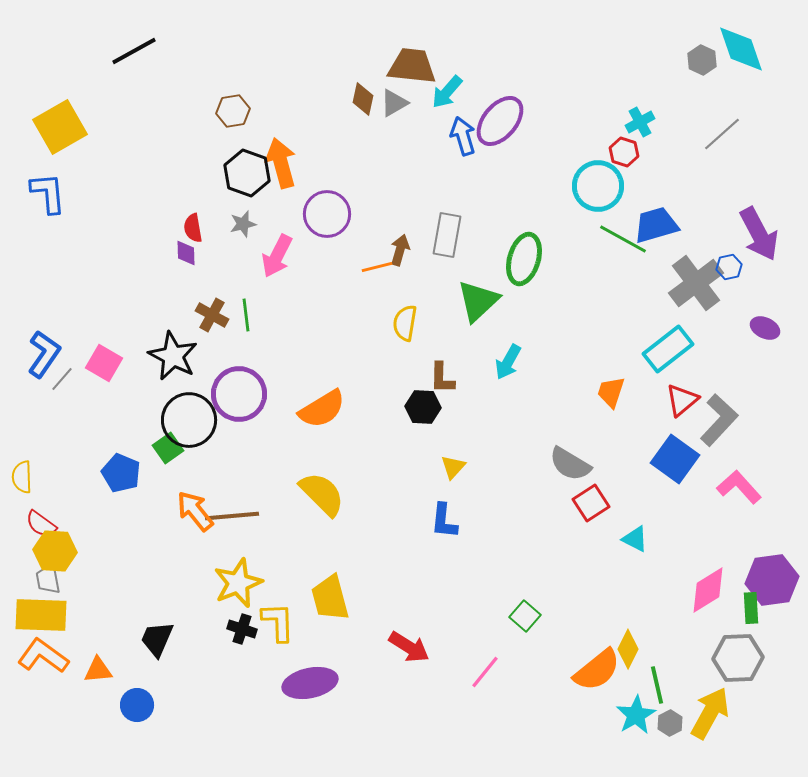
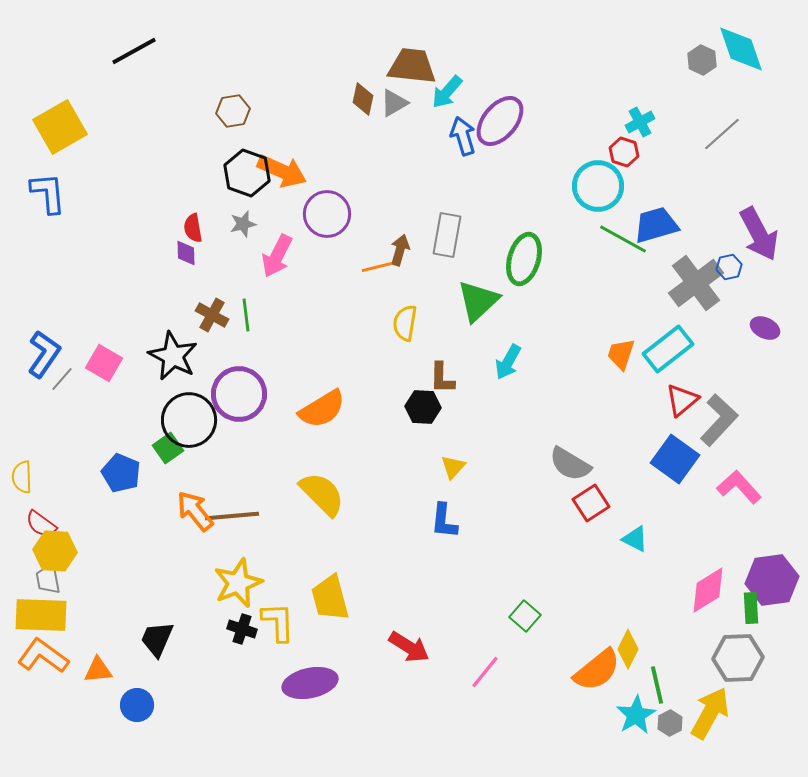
orange arrow at (281, 163): moved 1 px right, 8 px down; rotated 129 degrees clockwise
orange trapezoid at (611, 392): moved 10 px right, 38 px up
